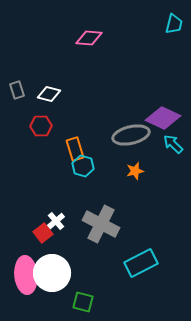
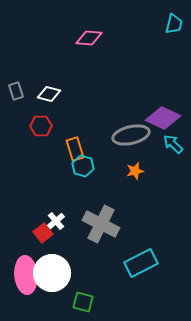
gray rectangle: moved 1 px left, 1 px down
